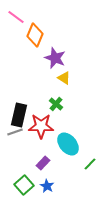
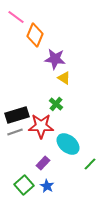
purple star: moved 1 px down; rotated 15 degrees counterclockwise
black rectangle: moved 2 px left; rotated 60 degrees clockwise
cyan ellipse: rotated 10 degrees counterclockwise
